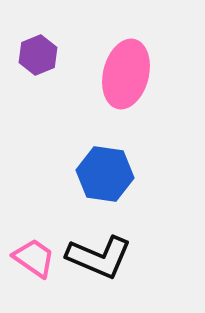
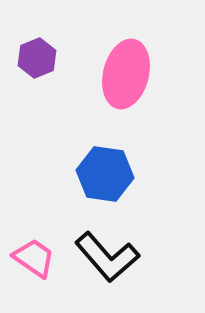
purple hexagon: moved 1 px left, 3 px down
black L-shape: moved 8 px right; rotated 26 degrees clockwise
